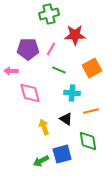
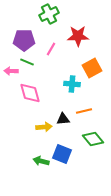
green cross: rotated 12 degrees counterclockwise
red star: moved 3 px right, 1 px down
purple pentagon: moved 4 px left, 9 px up
green line: moved 32 px left, 8 px up
cyan cross: moved 9 px up
orange line: moved 7 px left
black triangle: moved 3 px left; rotated 40 degrees counterclockwise
yellow arrow: rotated 105 degrees clockwise
green diamond: moved 5 px right, 2 px up; rotated 30 degrees counterclockwise
blue square: rotated 36 degrees clockwise
green arrow: rotated 42 degrees clockwise
